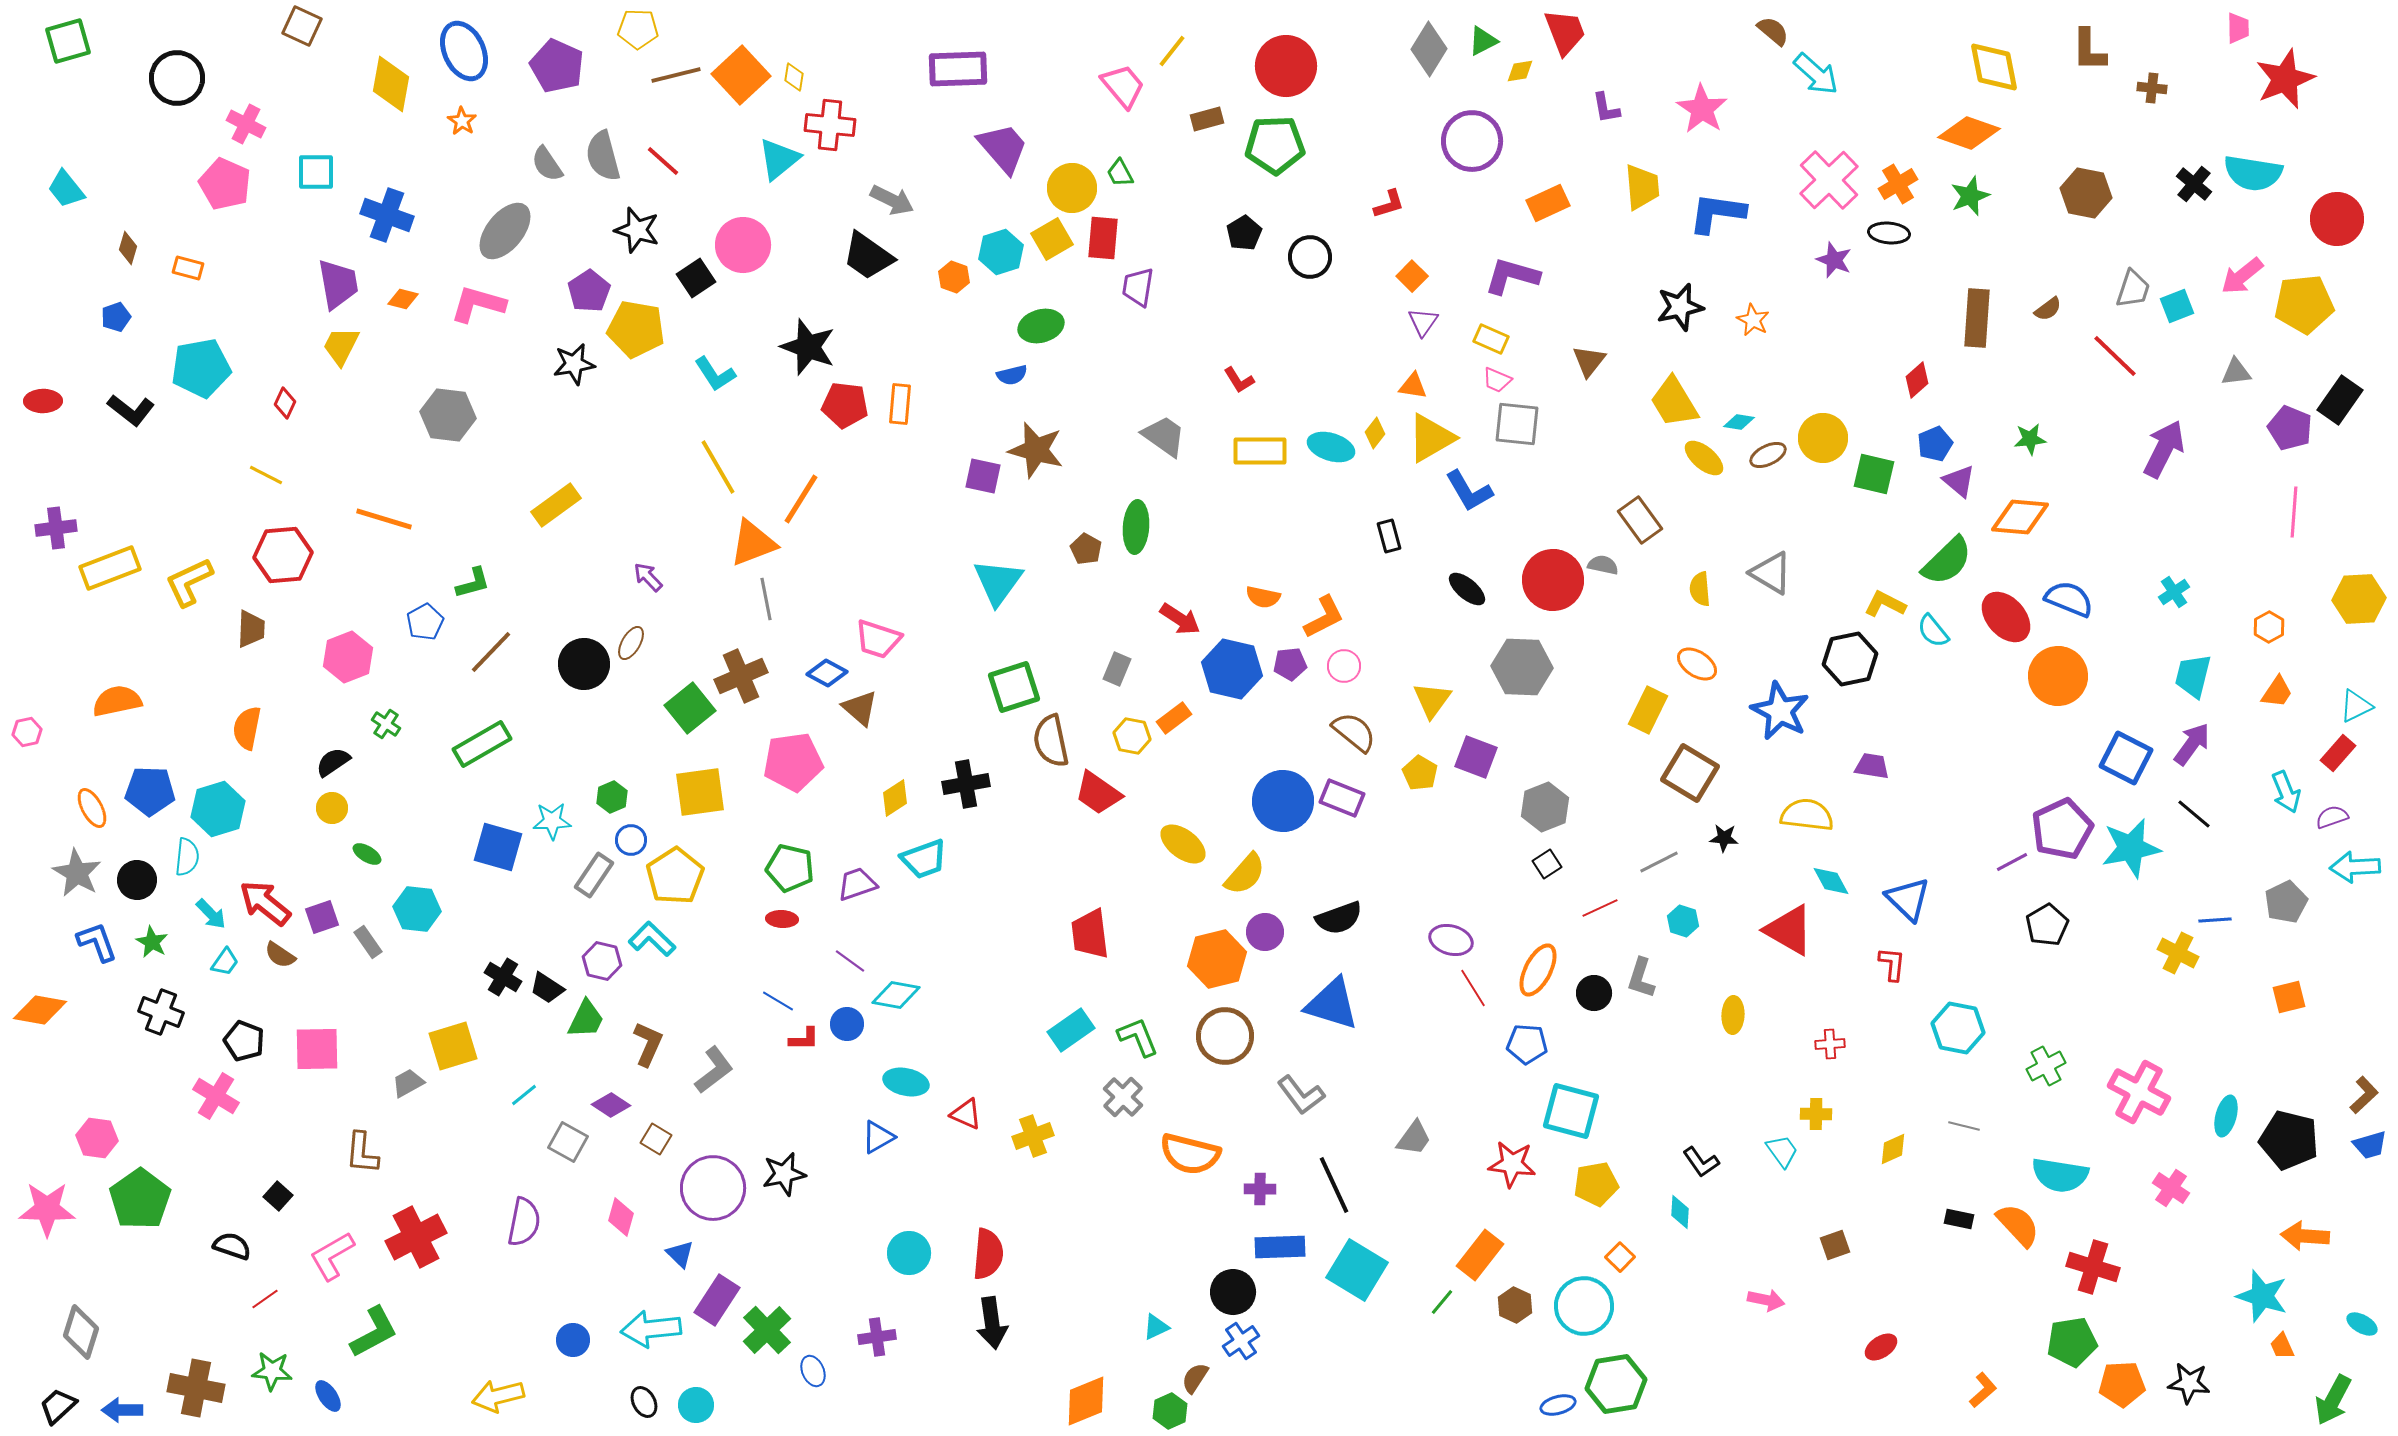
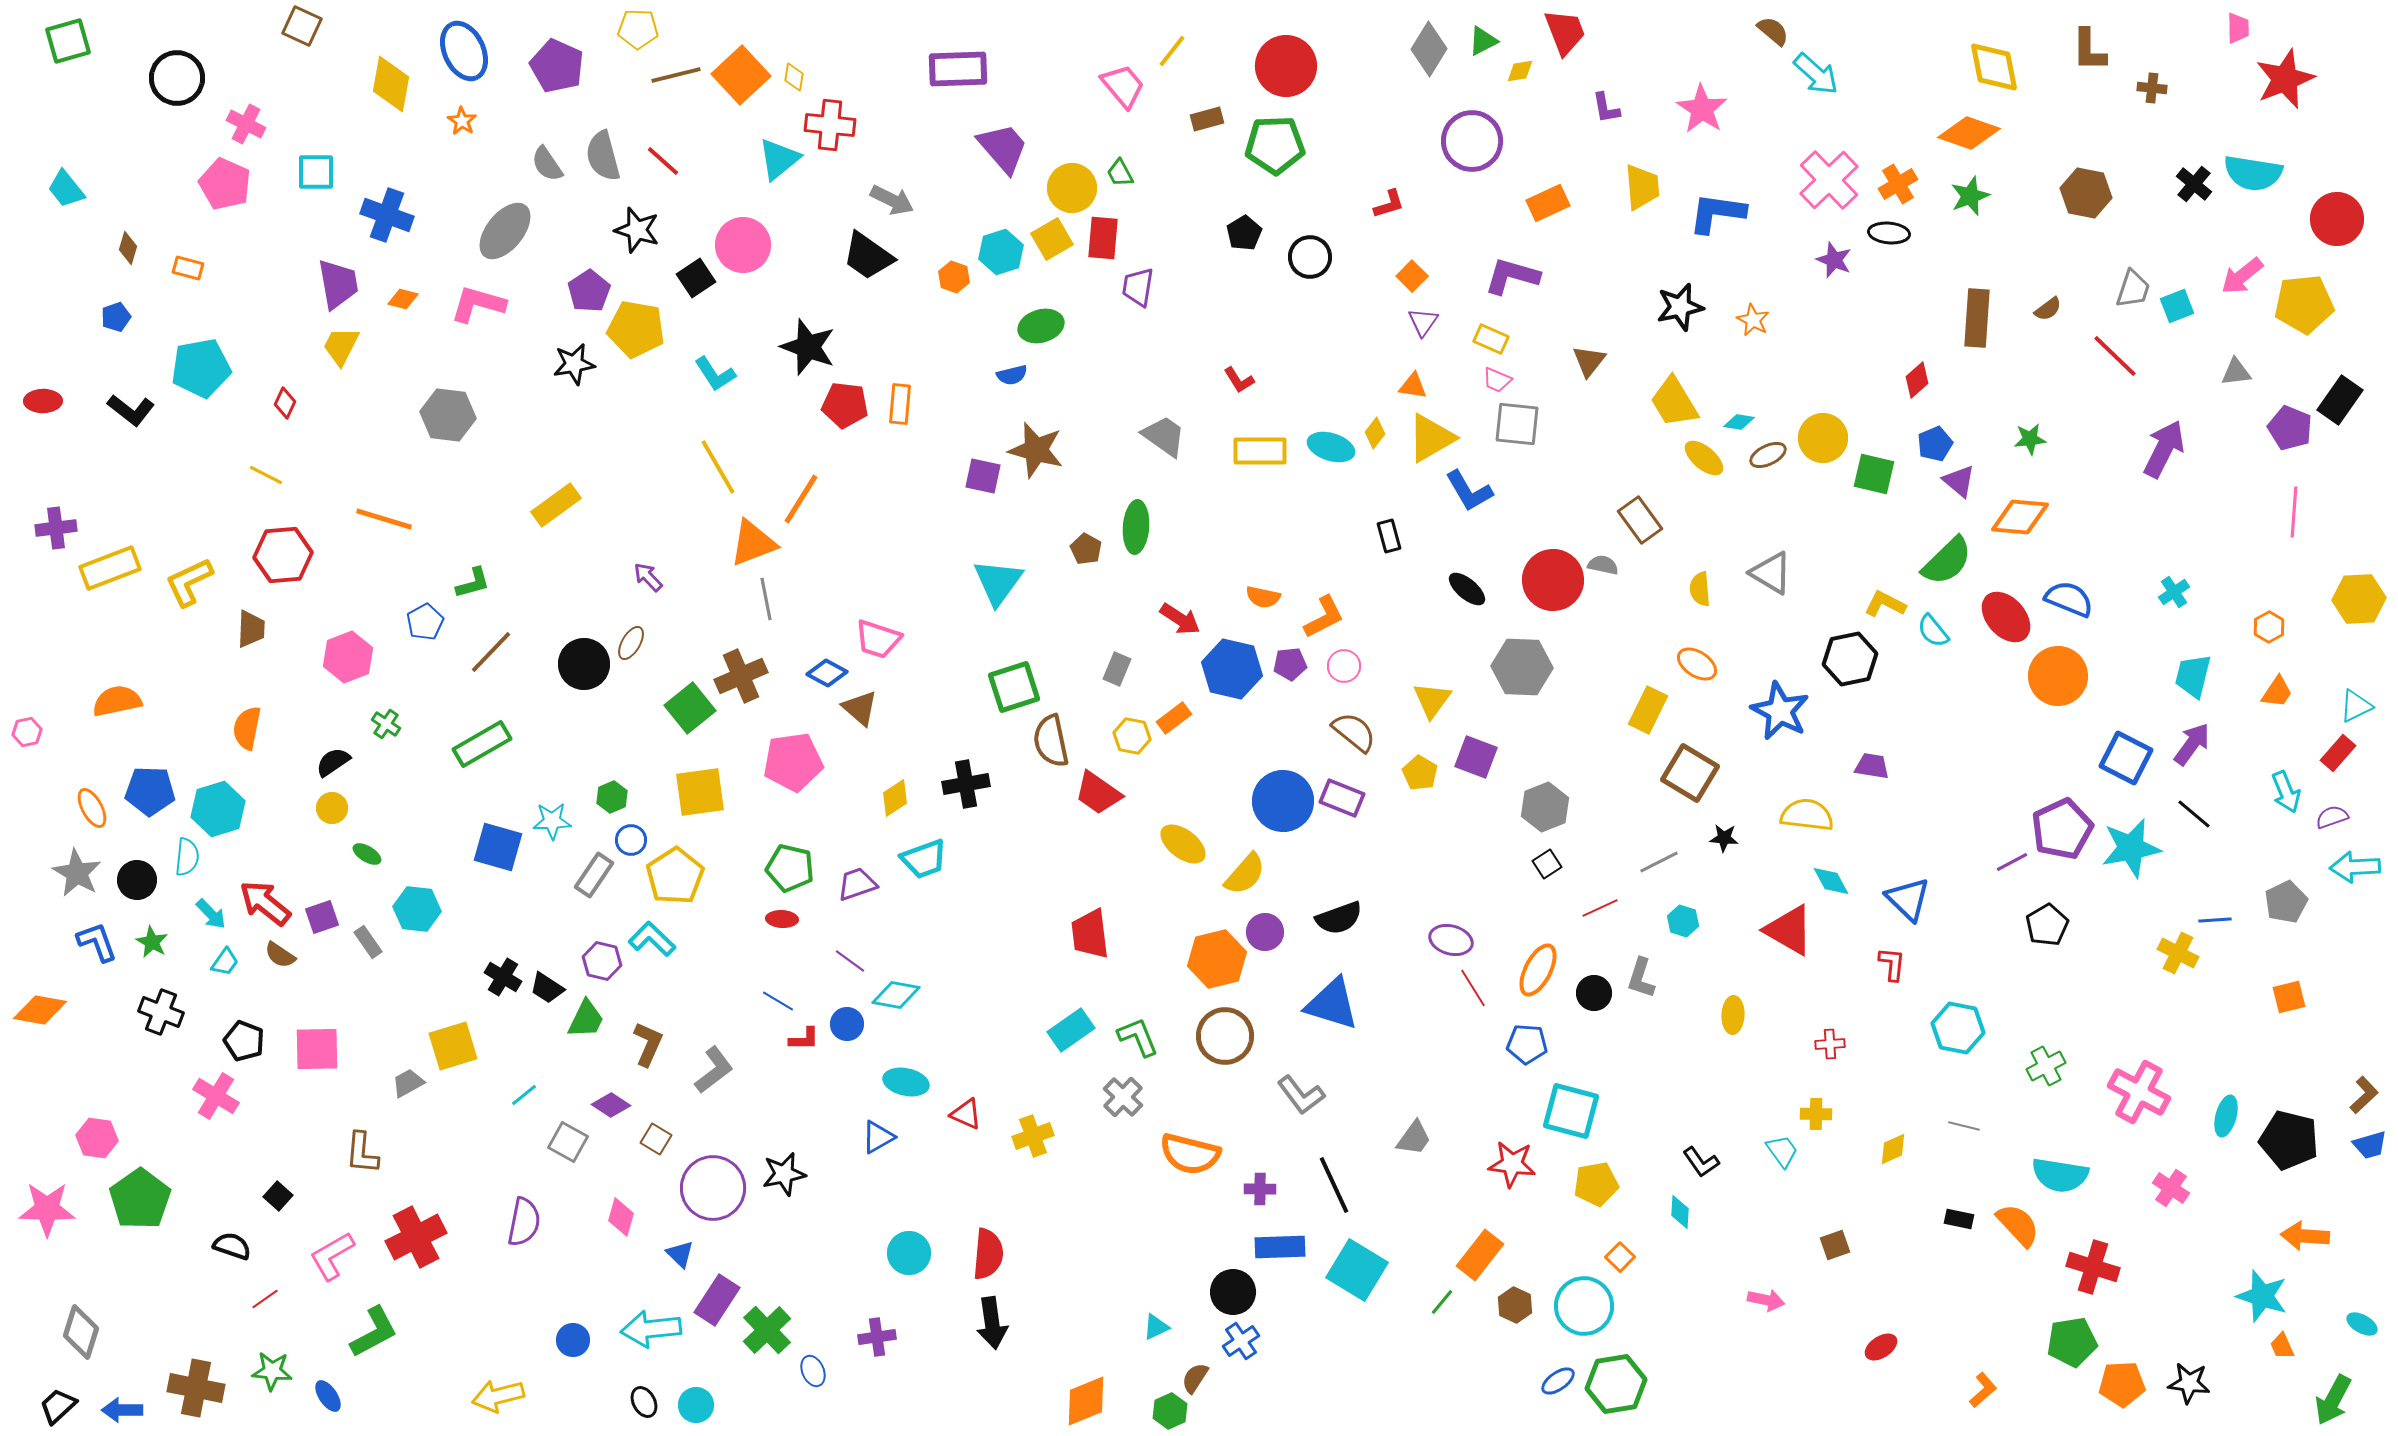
blue ellipse at (1558, 1405): moved 24 px up; rotated 20 degrees counterclockwise
